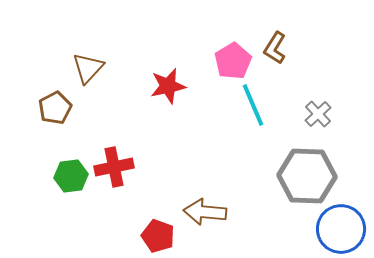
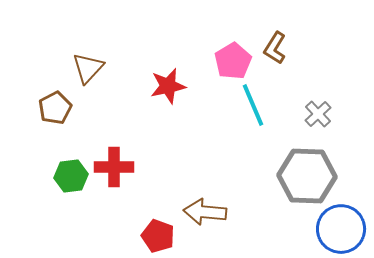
red cross: rotated 12 degrees clockwise
